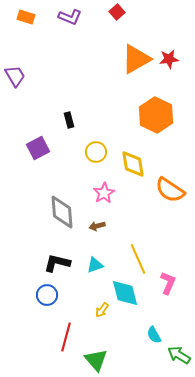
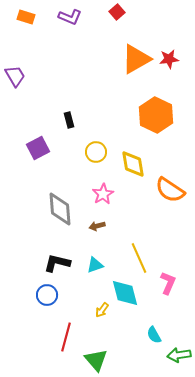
pink star: moved 1 px left, 1 px down
gray diamond: moved 2 px left, 3 px up
yellow line: moved 1 px right, 1 px up
green arrow: rotated 40 degrees counterclockwise
